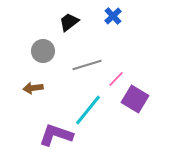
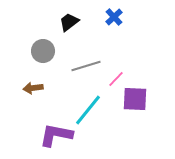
blue cross: moved 1 px right, 1 px down
gray line: moved 1 px left, 1 px down
purple square: rotated 28 degrees counterclockwise
purple L-shape: rotated 8 degrees counterclockwise
